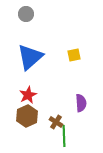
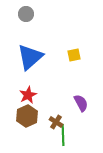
purple semicircle: rotated 24 degrees counterclockwise
green line: moved 1 px left, 1 px up
